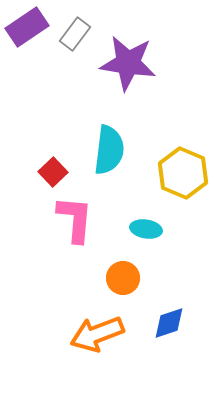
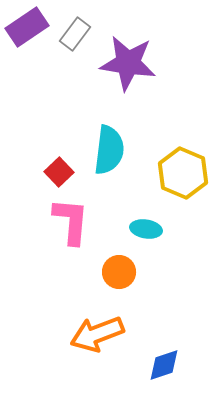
red square: moved 6 px right
pink L-shape: moved 4 px left, 2 px down
orange circle: moved 4 px left, 6 px up
blue diamond: moved 5 px left, 42 px down
